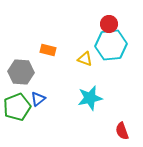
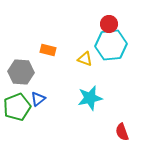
red semicircle: moved 1 px down
